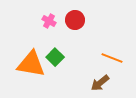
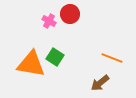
red circle: moved 5 px left, 6 px up
green square: rotated 12 degrees counterclockwise
